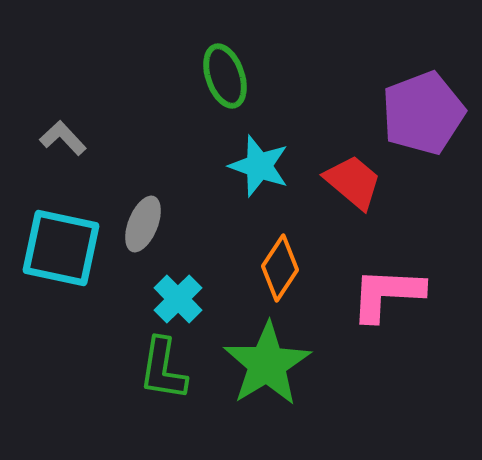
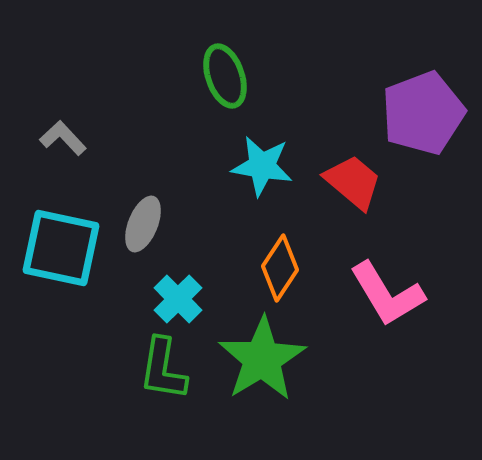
cyan star: moved 3 px right; rotated 10 degrees counterclockwise
pink L-shape: rotated 124 degrees counterclockwise
green star: moved 5 px left, 5 px up
